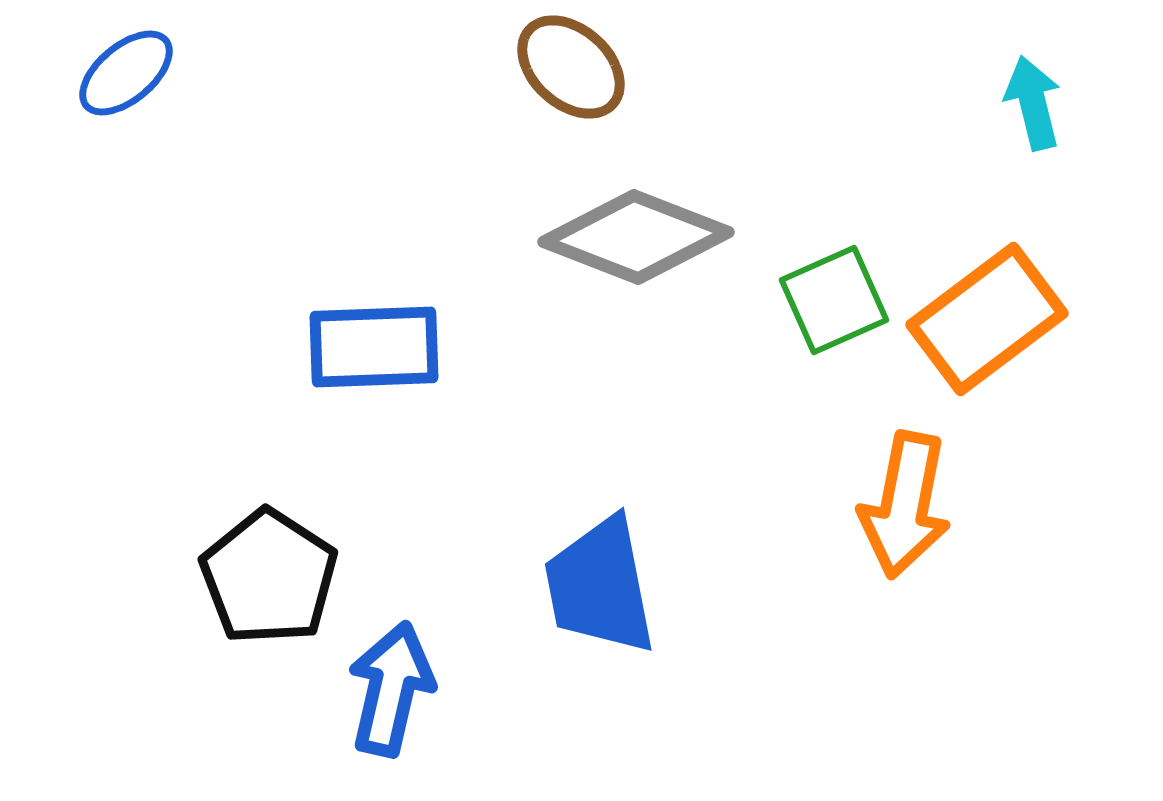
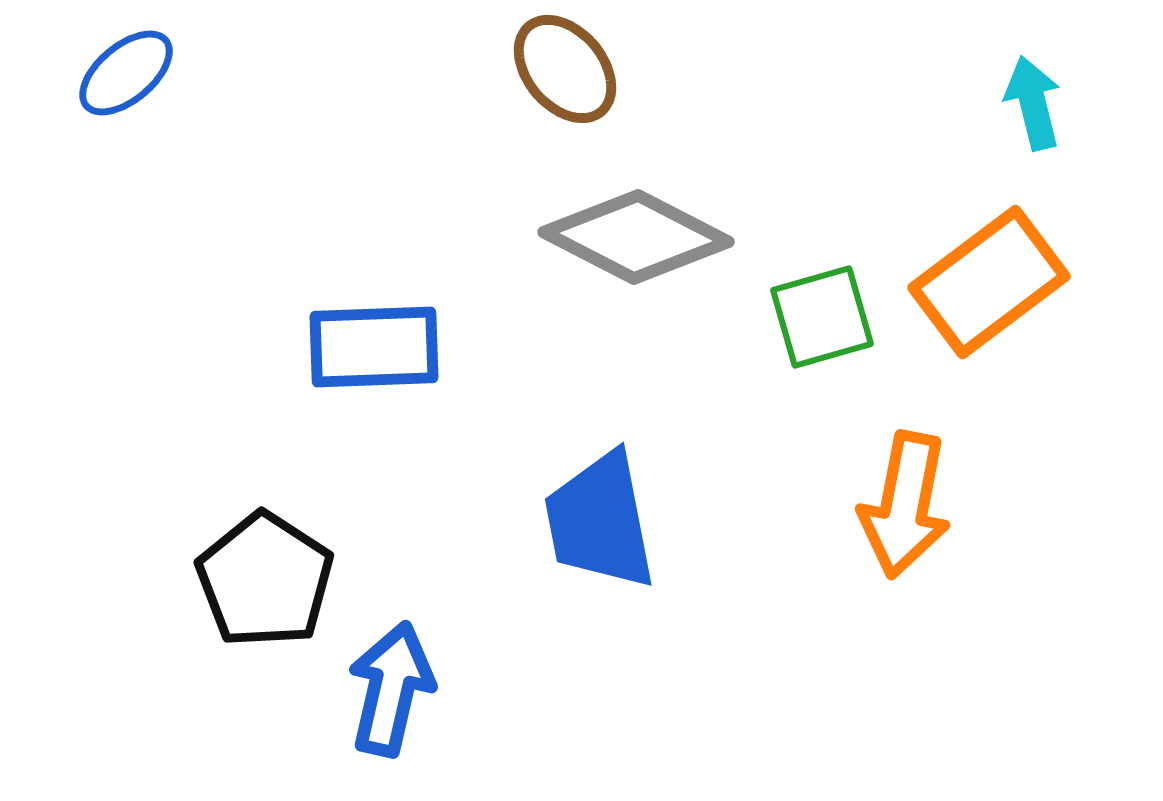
brown ellipse: moved 6 px left, 2 px down; rotated 8 degrees clockwise
gray diamond: rotated 6 degrees clockwise
green square: moved 12 px left, 17 px down; rotated 8 degrees clockwise
orange rectangle: moved 2 px right, 37 px up
black pentagon: moved 4 px left, 3 px down
blue trapezoid: moved 65 px up
